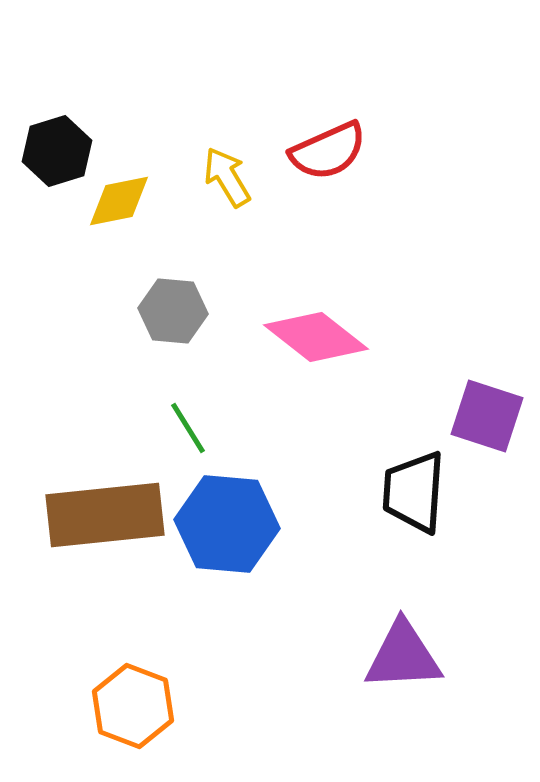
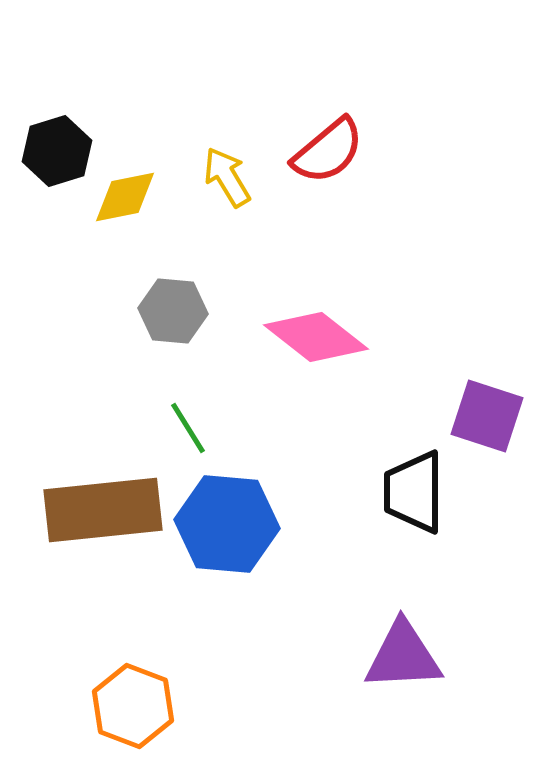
red semicircle: rotated 16 degrees counterclockwise
yellow diamond: moved 6 px right, 4 px up
black trapezoid: rotated 4 degrees counterclockwise
brown rectangle: moved 2 px left, 5 px up
